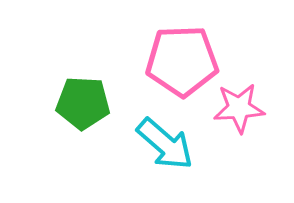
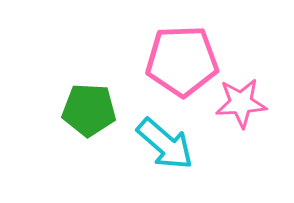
green pentagon: moved 6 px right, 7 px down
pink star: moved 2 px right, 5 px up
